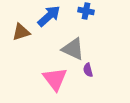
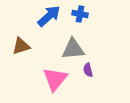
blue cross: moved 6 px left, 3 px down
brown triangle: moved 14 px down
gray triangle: rotated 30 degrees counterclockwise
pink triangle: rotated 16 degrees clockwise
